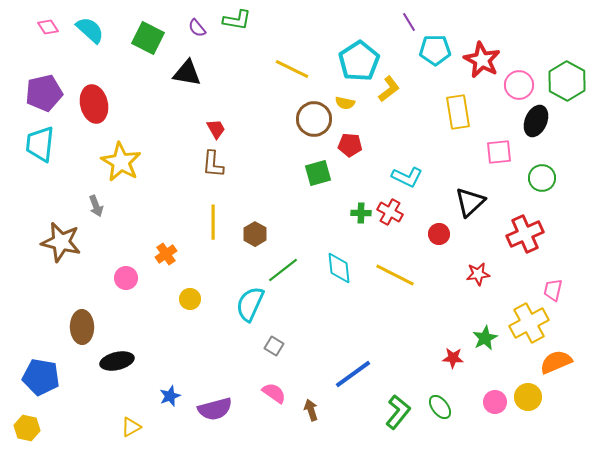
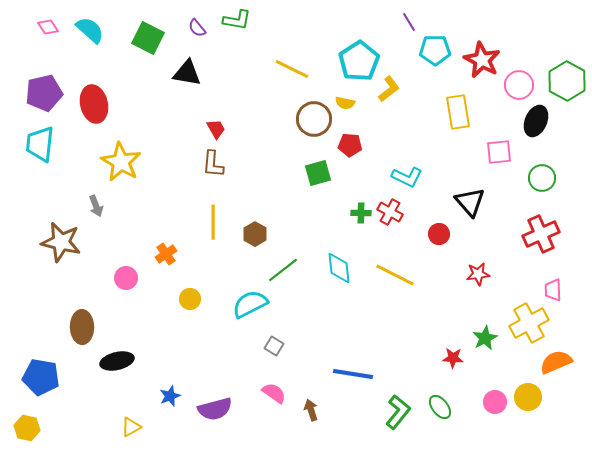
black triangle at (470, 202): rotated 28 degrees counterclockwise
red cross at (525, 234): moved 16 px right
pink trapezoid at (553, 290): rotated 15 degrees counterclockwise
cyan semicircle at (250, 304): rotated 39 degrees clockwise
blue line at (353, 374): rotated 45 degrees clockwise
